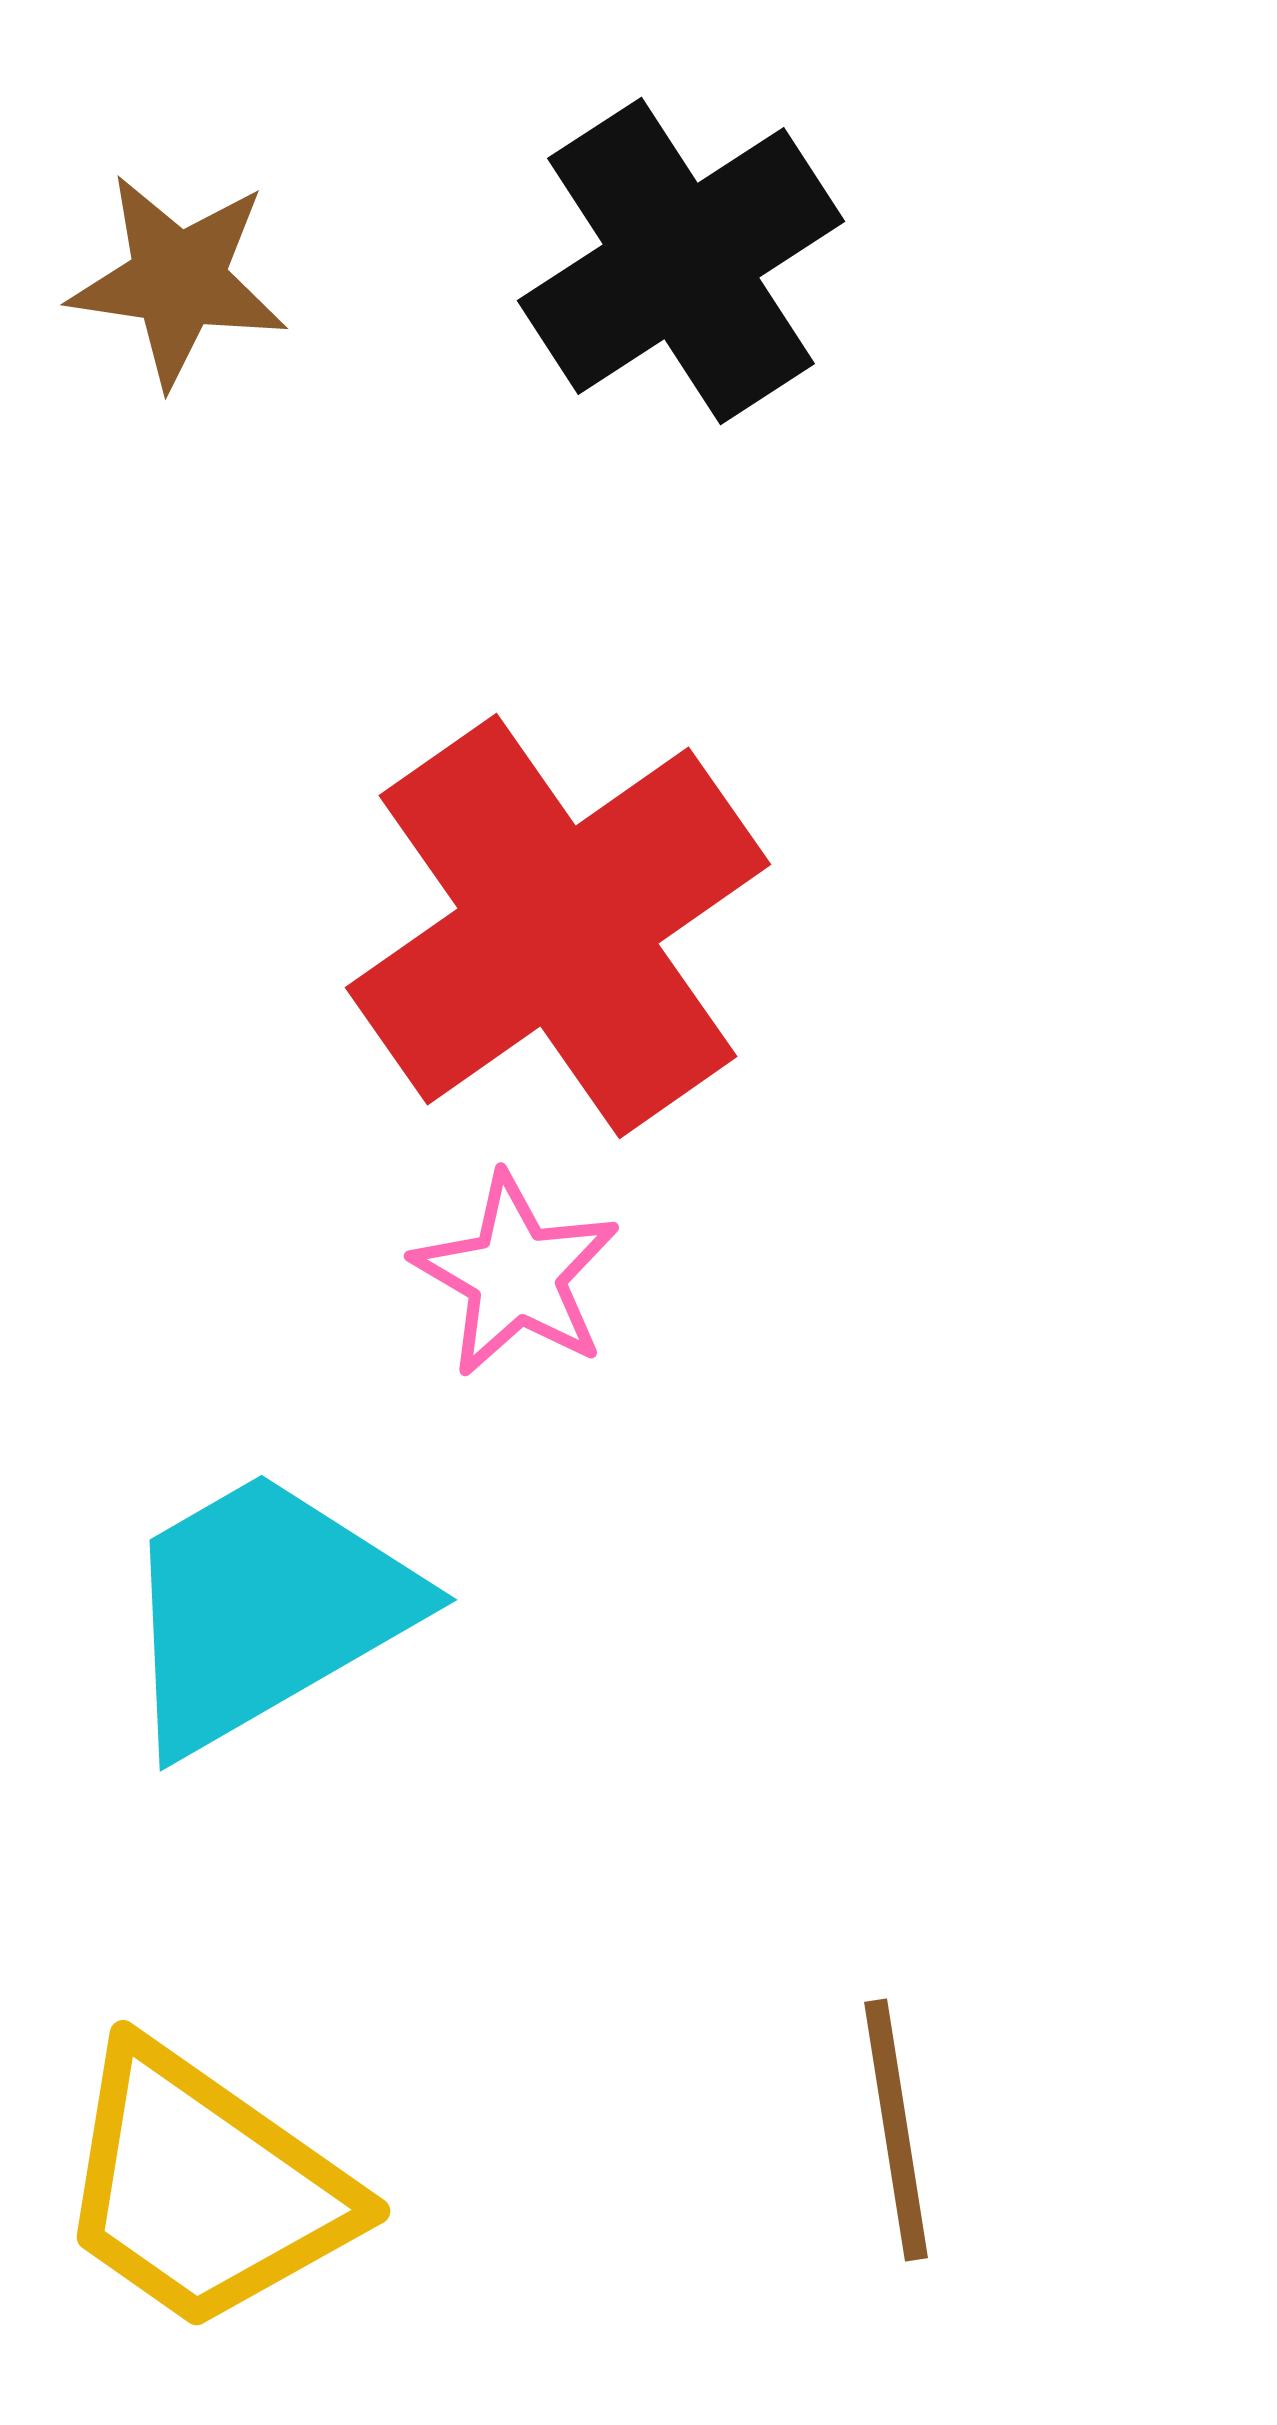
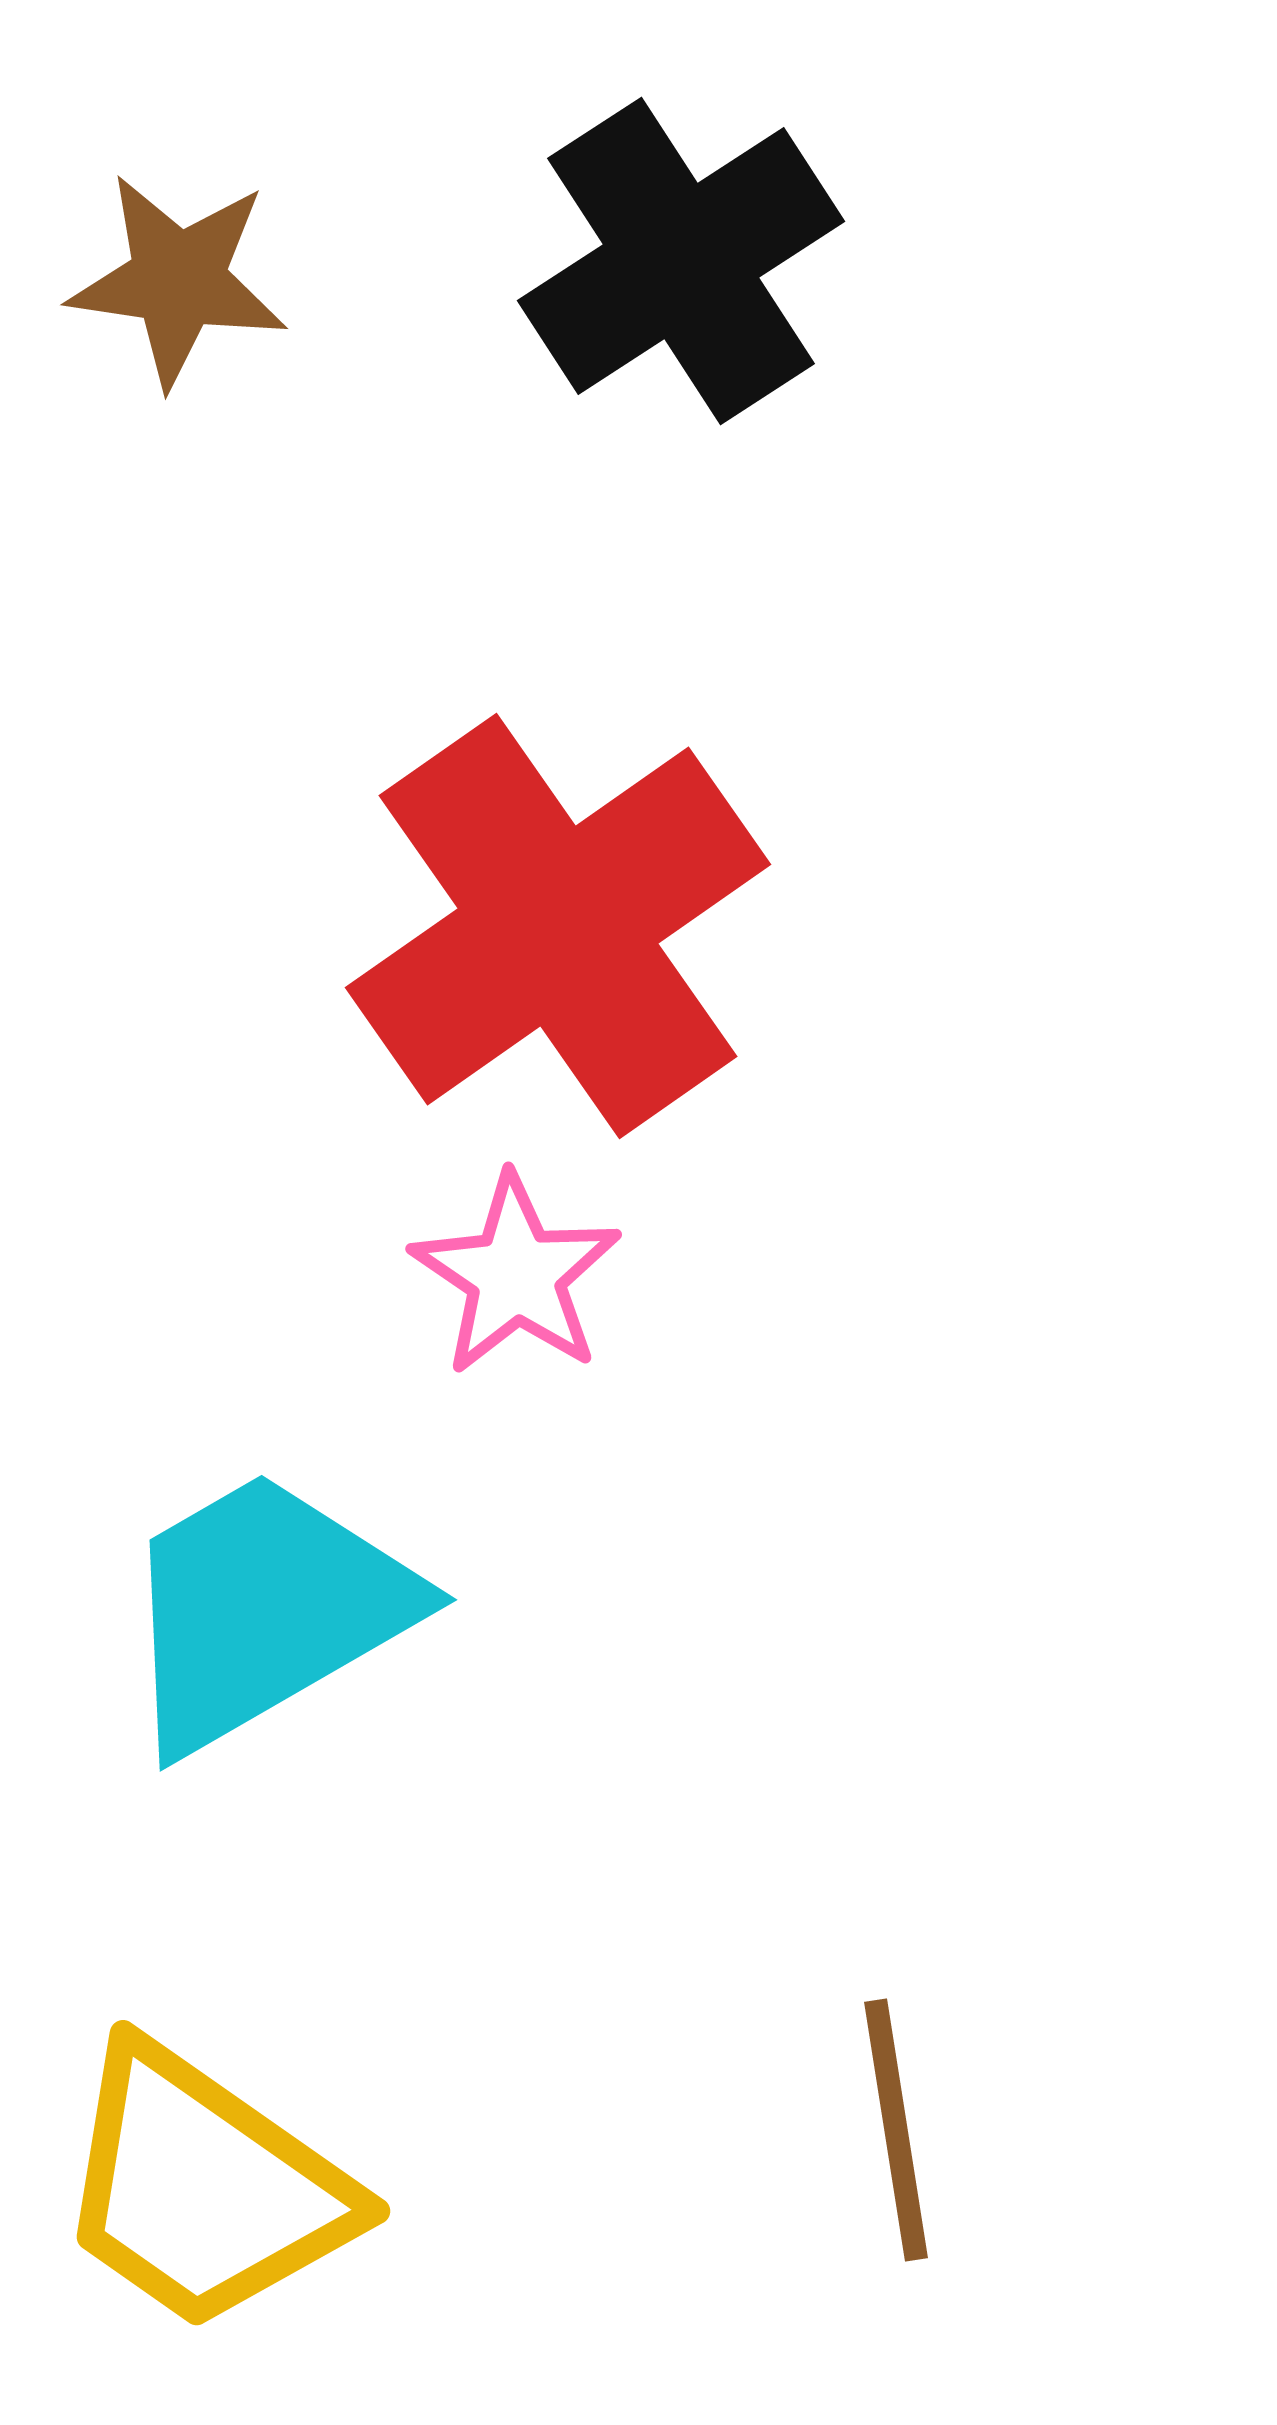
pink star: rotated 4 degrees clockwise
